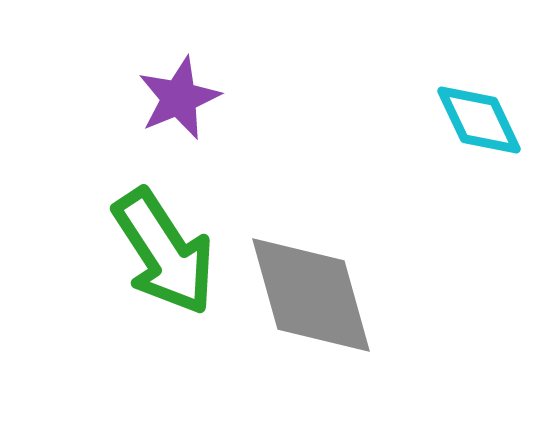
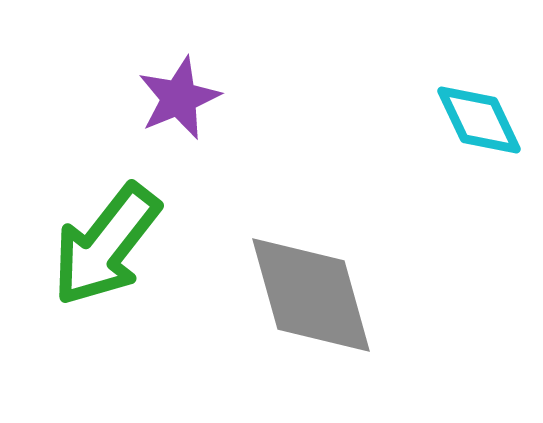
green arrow: moved 58 px left, 7 px up; rotated 71 degrees clockwise
